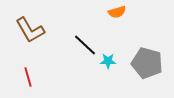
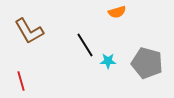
brown L-shape: moved 1 px left, 1 px down
black line: rotated 15 degrees clockwise
red line: moved 7 px left, 4 px down
